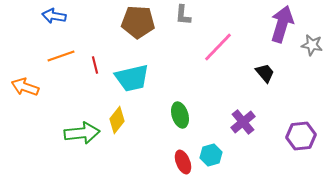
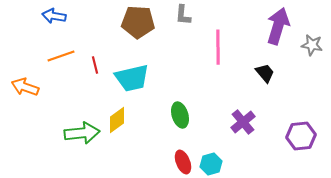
purple arrow: moved 4 px left, 2 px down
pink line: rotated 44 degrees counterclockwise
yellow diamond: rotated 16 degrees clockwise
cyan hexagon: moved 9 px down
